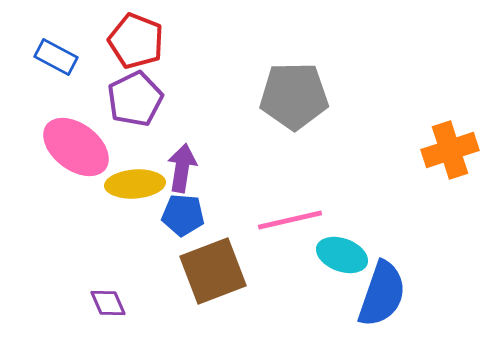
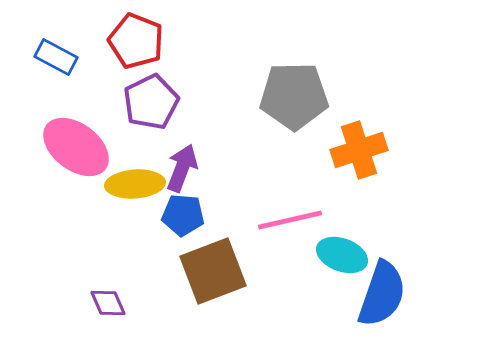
purple pentagon: moved 16 px right, 3 px down
orange cross: moved 91 px left
purple arrow: rotated 12 degrees clockwise
